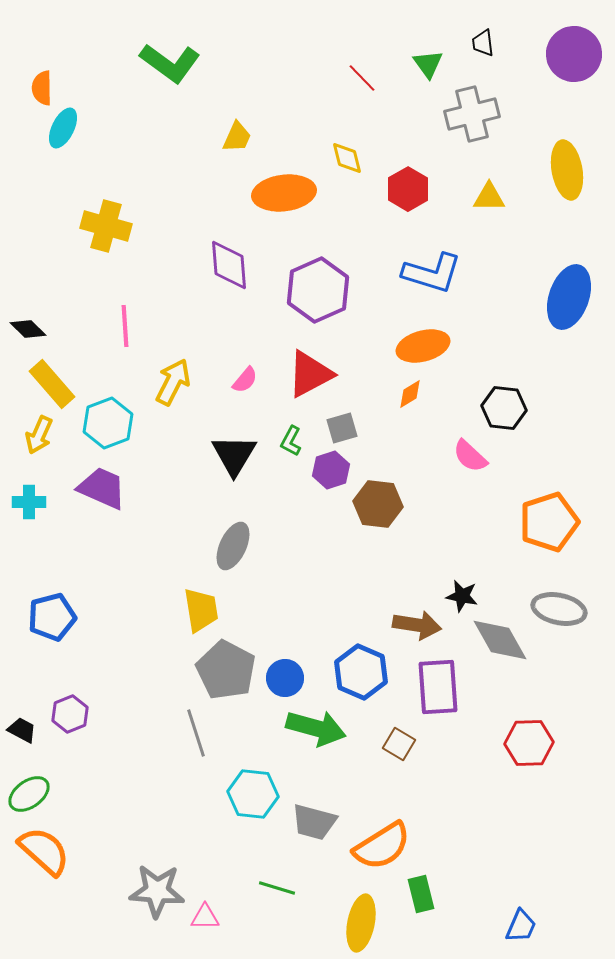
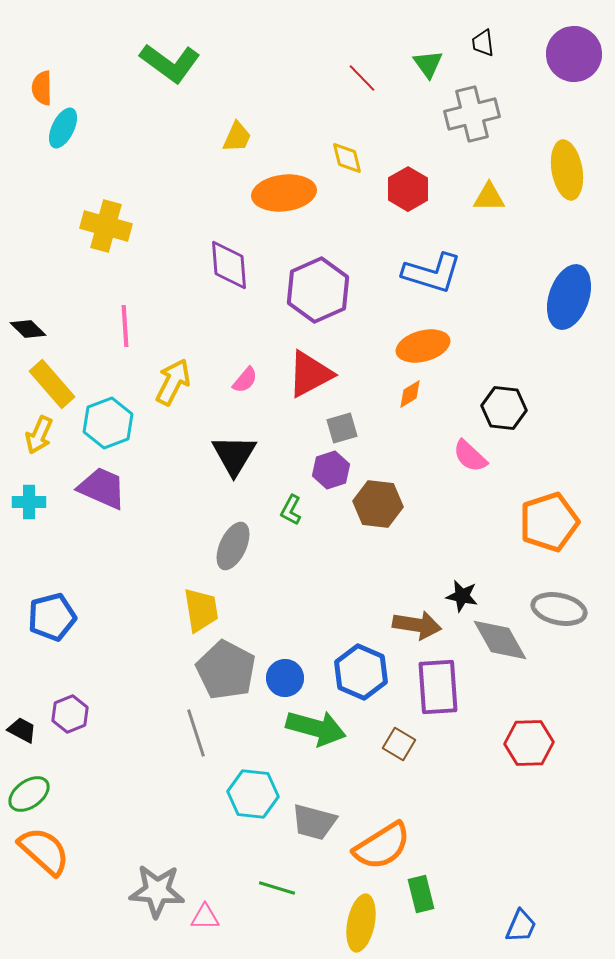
green L-shape at (291, 441): moved 69 px down
